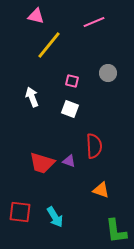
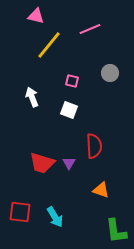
pink line: moved 4 px left, 7 px down
gray circle: moved 2 px right
white square: moved 1 px left, 1 px down
purple triangle: moved 2 px down; rotated 40 degrees clockwise
